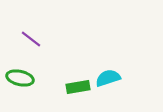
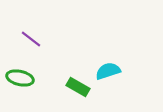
cyan semicircle: moved 7 px up
green rectangle: rotated 40 degrees clockwise
